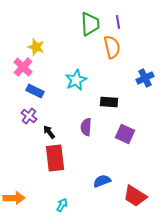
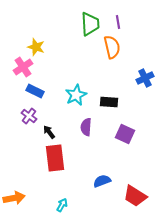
pink cross: rotated 12 degrees clockwise
cyan star: moved 15 px down
orange arrow: rotated 10 degrees counterclockwise
